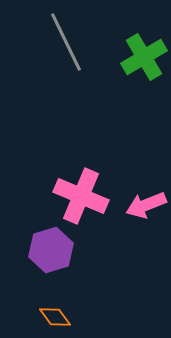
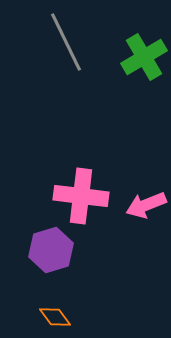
pink cross: rotated 16 degrees counterclockwise
